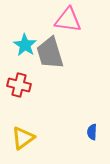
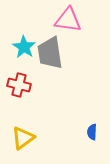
cyan star: moved 1 px left, 2 px down
gray trapezoid: rotated 8 degrees clockwise
